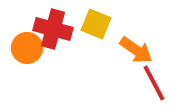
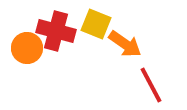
red cross: moved 3 px right, 2 px down
orange arrow: moved 11 px left, 6 px up
red line: moved 3 px left, 2 px down
